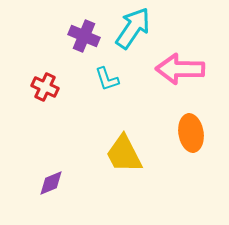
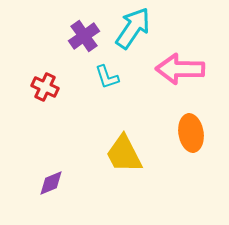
purple cross: rotated 32 degrees clockwise
cyan L-shape: moved 2 px up
